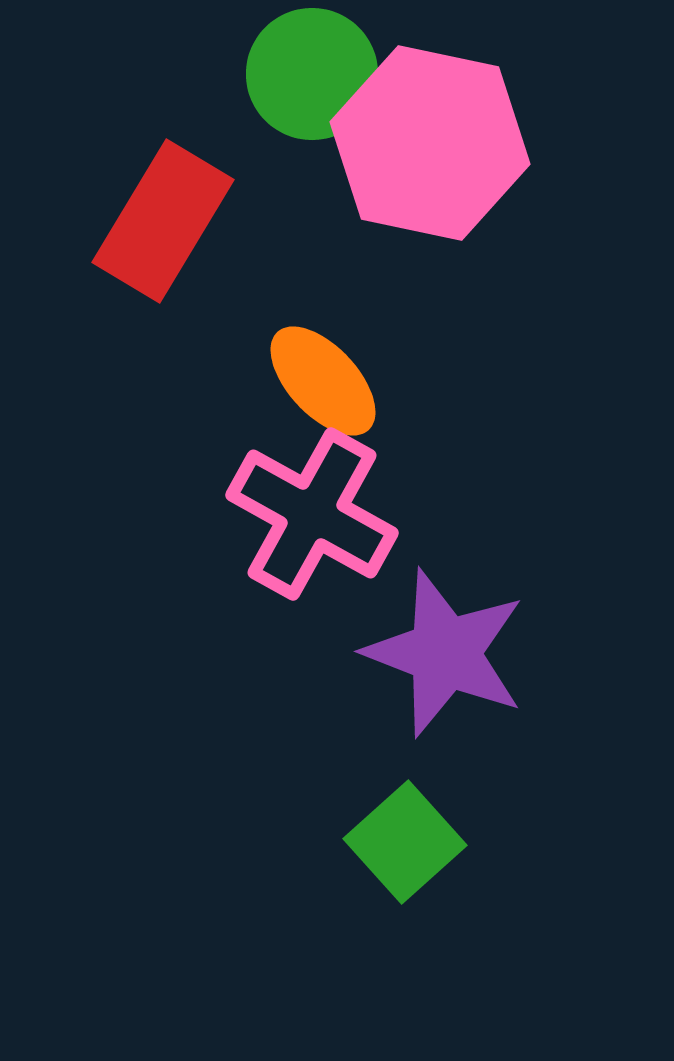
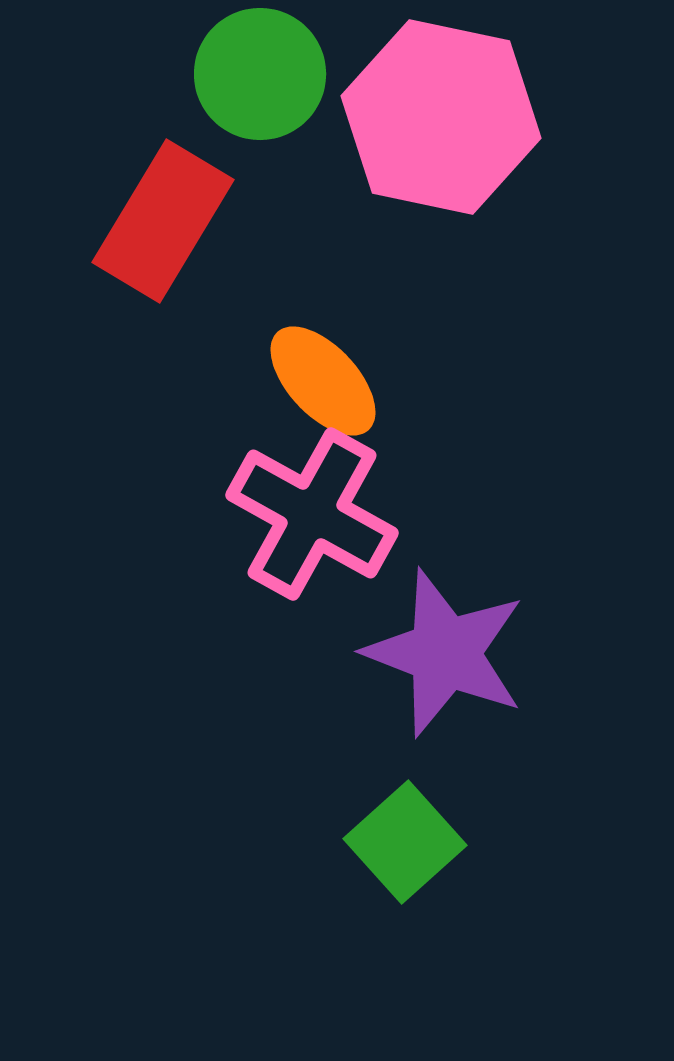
green circle: moved 52 px left
pink hexagon: moved 11 px right, 26 px up
